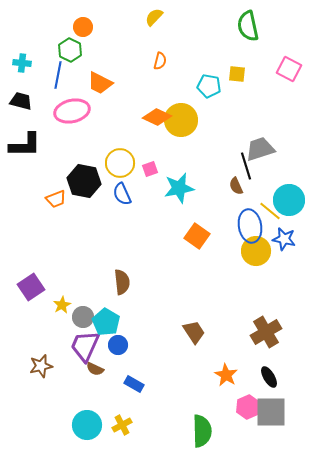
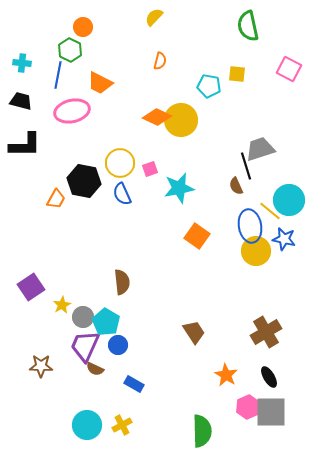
orange trapezoid at (56, 199): rotated 40 degrees counterclockwise
brown star at (41, 366): rotated 15 degrees clockwise
